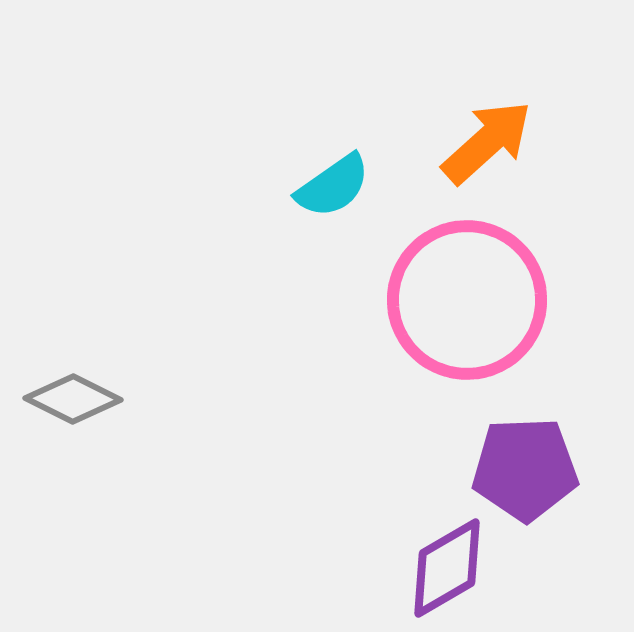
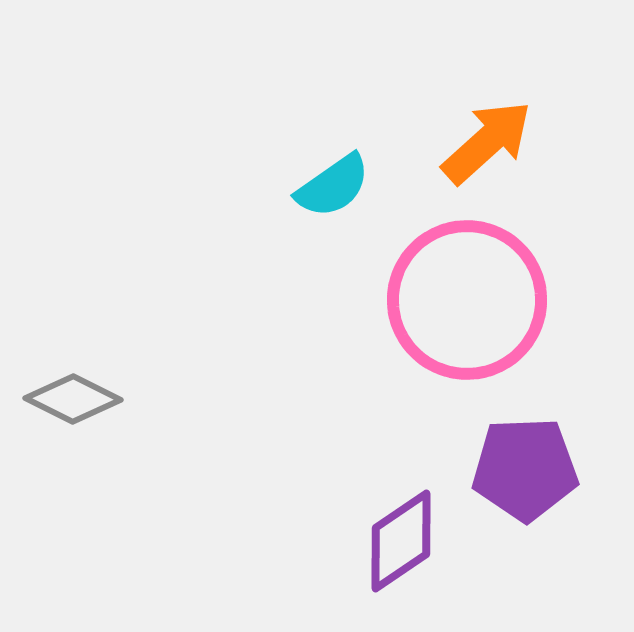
purple diamond: moved 46 px left, 27 px up; rotated 4 degrees counterclockwise
